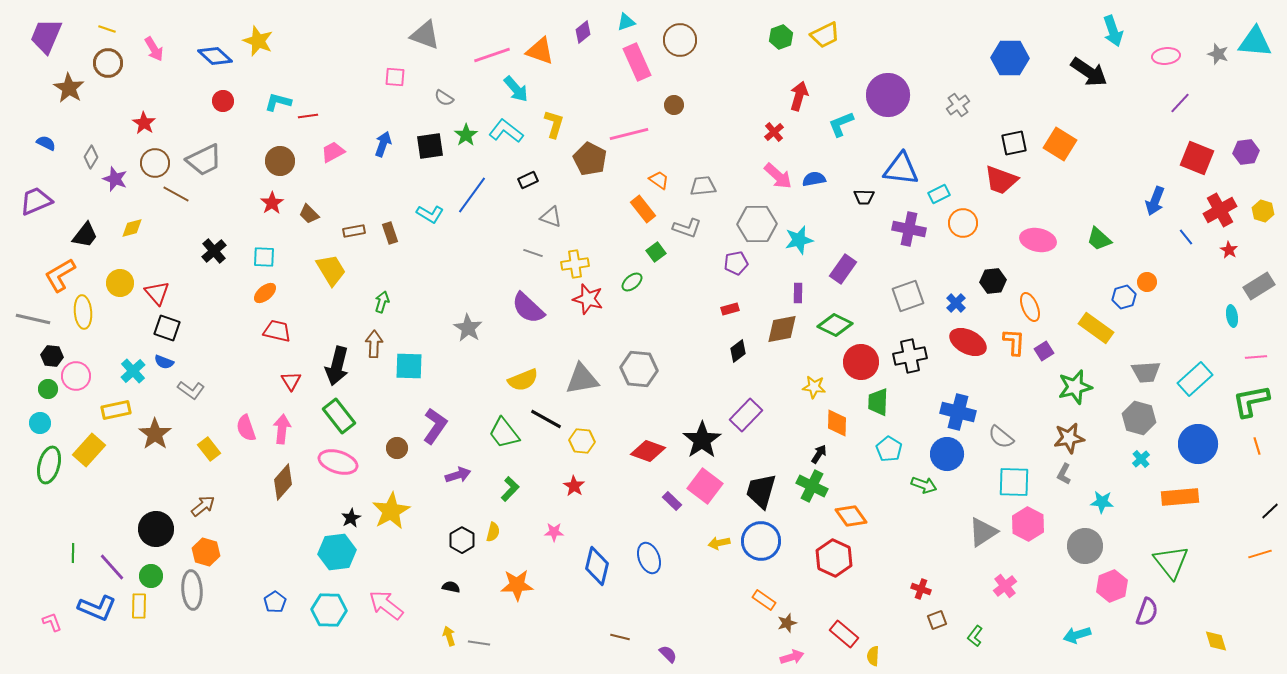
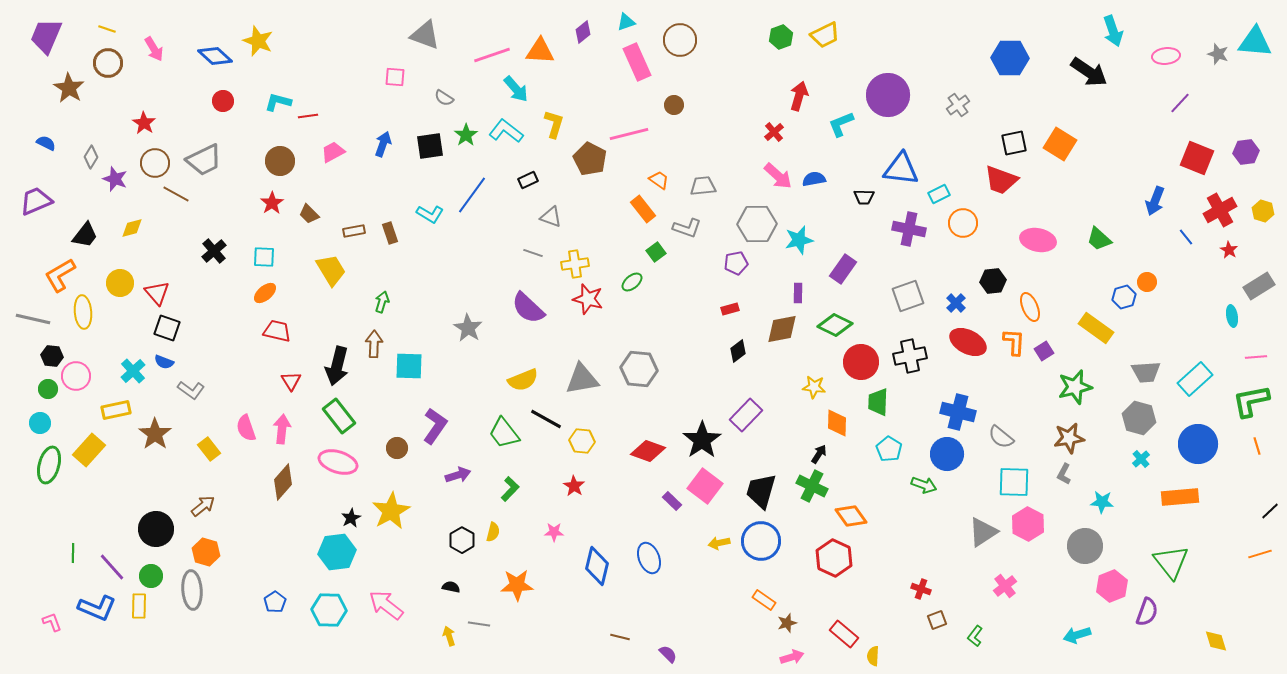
orange triangle at (540, 51): rotated 16 degrees counterclockwise
gray line at (479, 643): moved 19 px up
